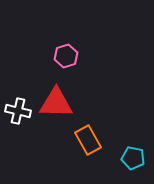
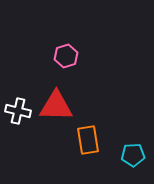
red triangle: moved 3 px down
orange rectangle: rotated 20 degrees clockwise
cyan pentagon: moved 3 px up; rotated 15 degrees counterclockwise
